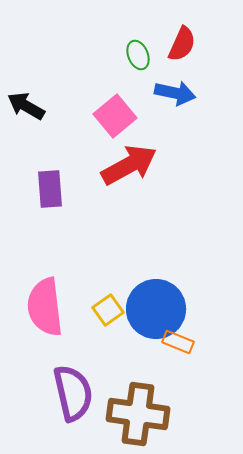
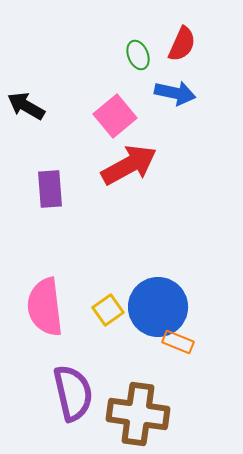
blue circle: moved 2 px right, 2 px up
